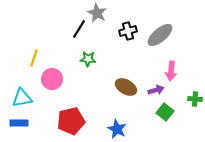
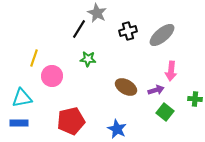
gray ellipse: moved 2 px right
pink circle: moved 3 px up
